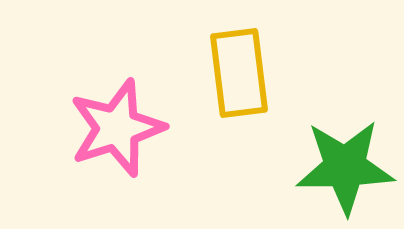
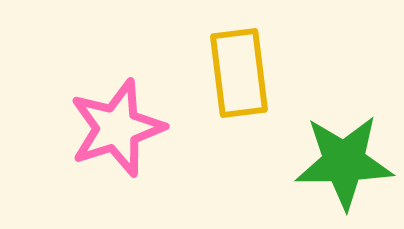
green star: moved 1 px left, 5 px up
